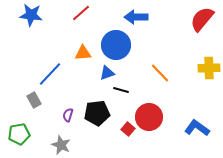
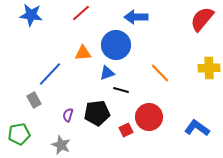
red square: moved 2 px left, 1 px down; rotated 24 degrees clockwise
